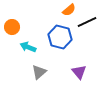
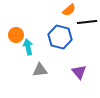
black line: rotated 18 degrees clockwise
orange circle: moved 4 px right, 8 px down
cyan arrow: rotated 56 degrees clockwise
gray triangle: moved 1 px right, 2 px up; rotated 35 degrees clockwise
